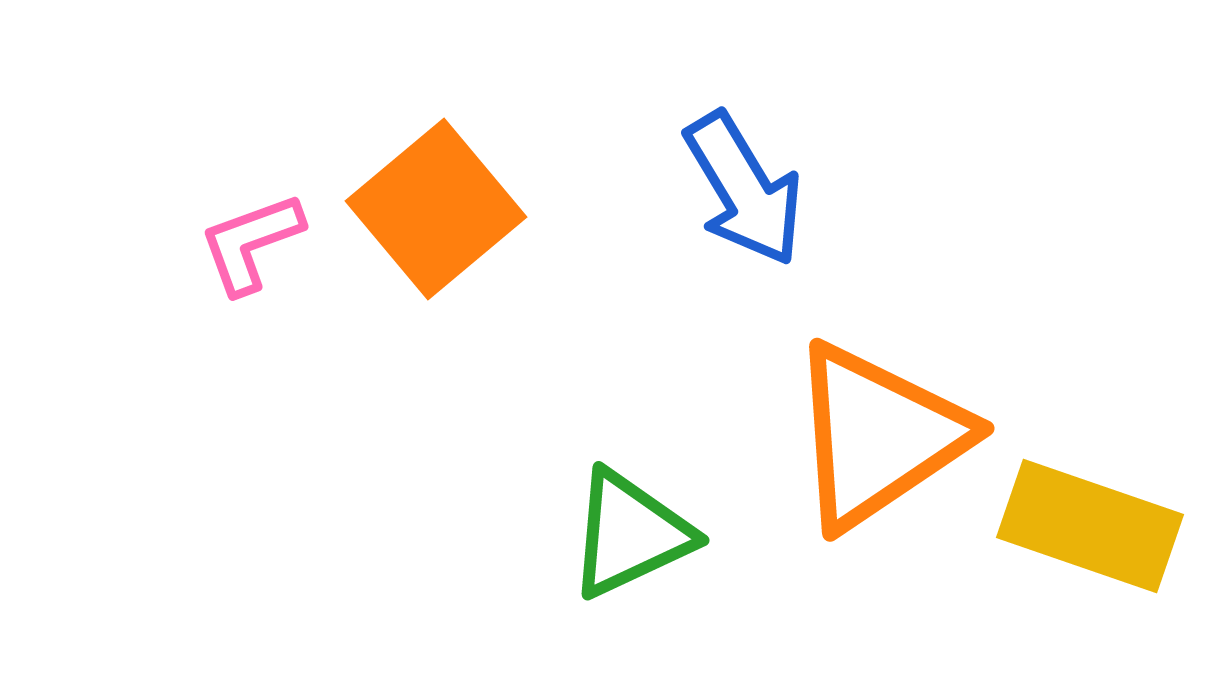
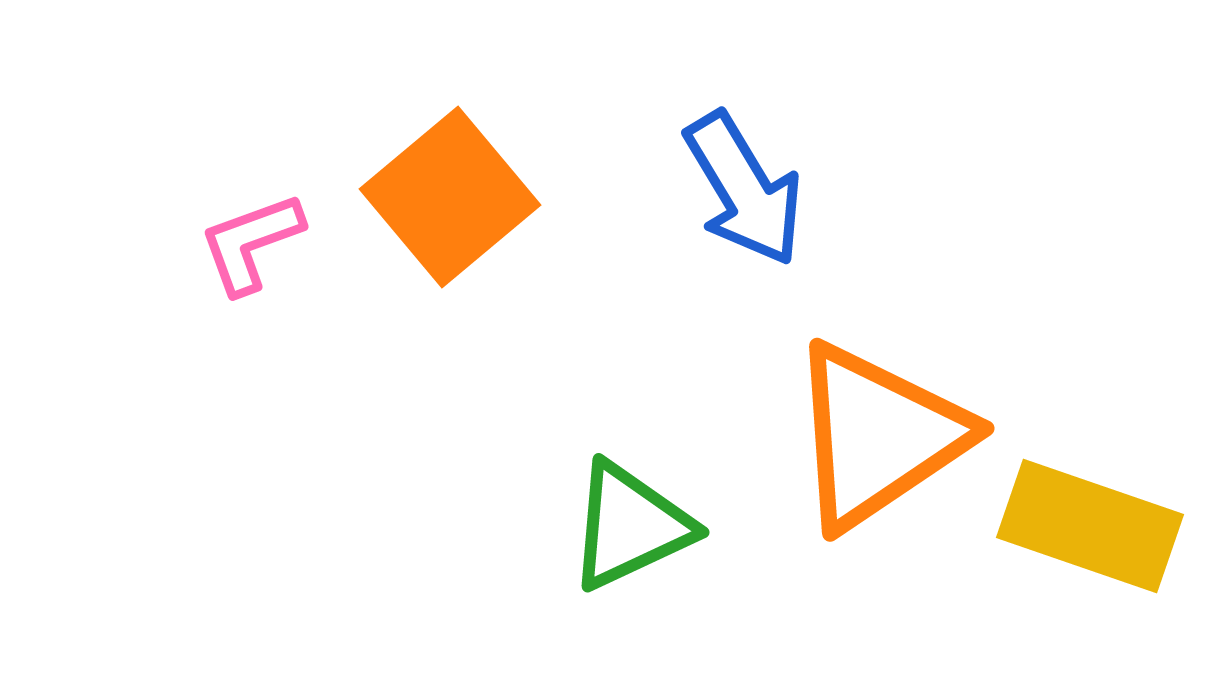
orange square: moved 14 px right, 12 px up
green triangle: moved 8 px up
